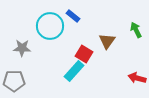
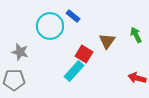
green arrow: moved 5 px down
gray star: moved 2 px left, 4 px down; rotated 12 degrees clockwise
gray pentagon: moved 1 px up
